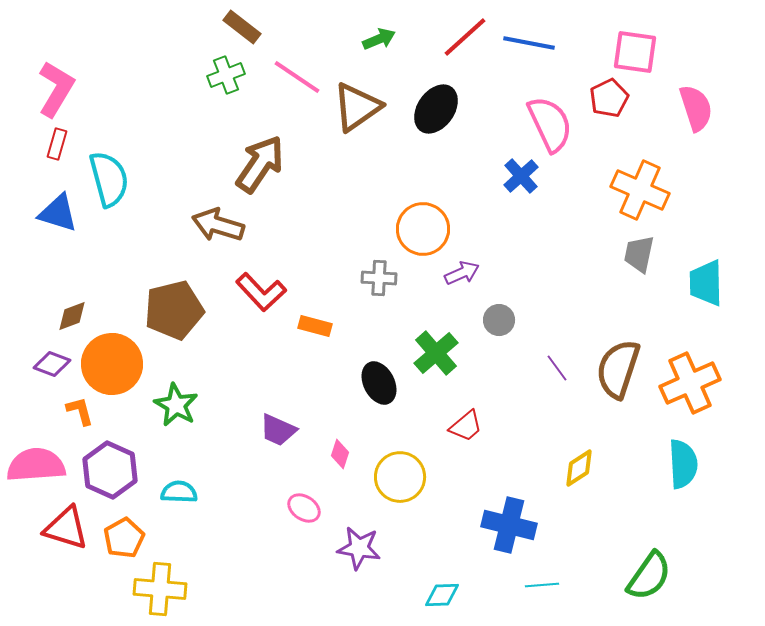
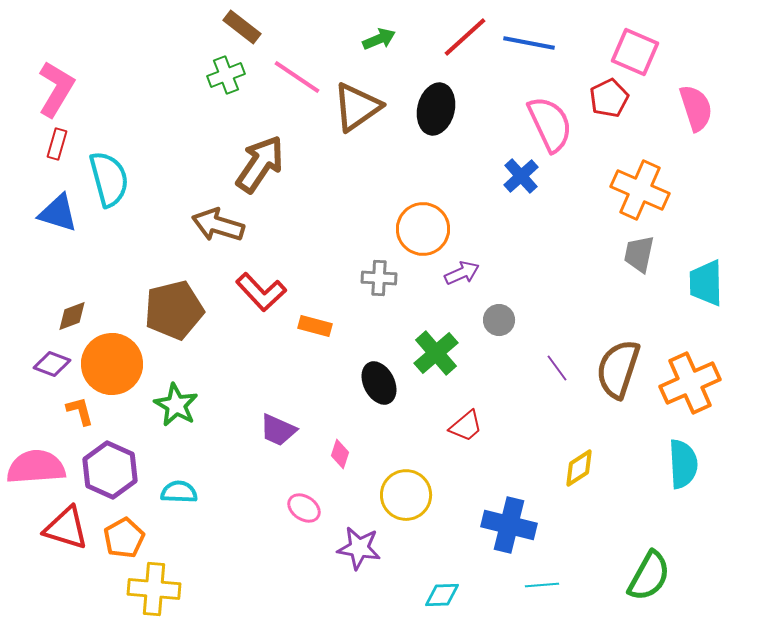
pink square at (635, 52): rotated 15 degrees clockwise
black ellipse at (436, 109): rotated 21 degrees counterclockwise
pink semicircle at (36, 465): moved 2 px down
yellow circle at (400, 477): moved 6 px right, 18 px down
green semicircle at (649, 576): rotated 6 degrees counterclockwise
yellow cross at (160, 589): moved 6 px left
